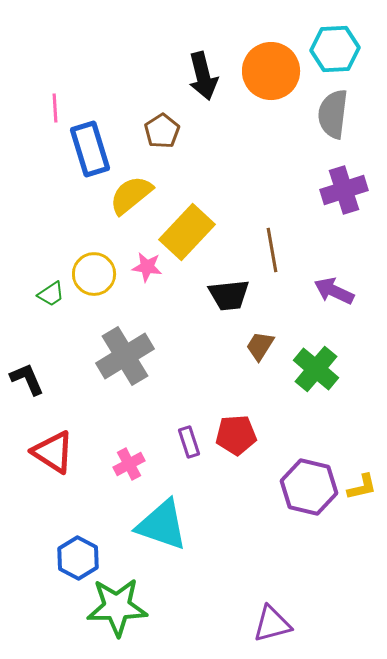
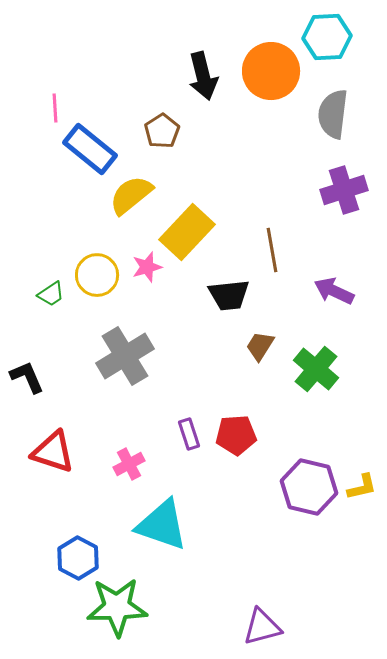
cyan hexagon: moved 8 px left, 12 px up
blue rectangle: rotated 34 degrees counterclockwise
pink star: rotated 24 degrees counterclockwise
yellow circle: moved 3 px right, 1 px down
black L-shape: moved 2 px up
purple rectangle: moved 8 px up
red triangle: rotated 15 degrees counterclockwise
purple triangle: moved 10 px left, 3 px down
